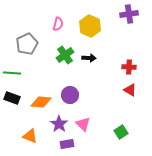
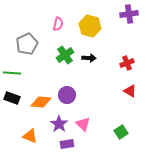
yellow hexagon: rotated 10 degrees counterclockwise
red cross: moved 2 px left, 4 px up; rotated 24 degrees counterclockwise
red triangle: moved 1 px down
purple circle: moved 3 px left
